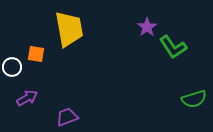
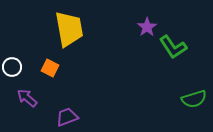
orange square: moved 14 px right, 14 px down; rotated 18 degrees clockwise
purple arrow: rotated 110 degrees counterclockwise
